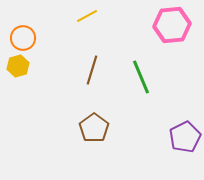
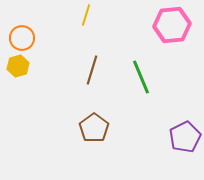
yellow line: moved 1 px left, 1 px up; rotated 45 degrees counterclockwise
orange circle: moved 1 px left
